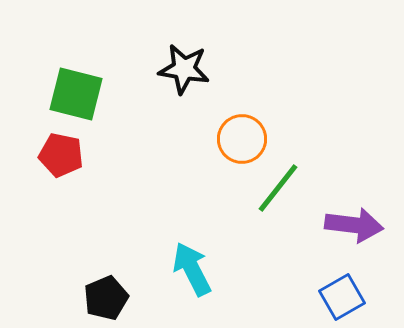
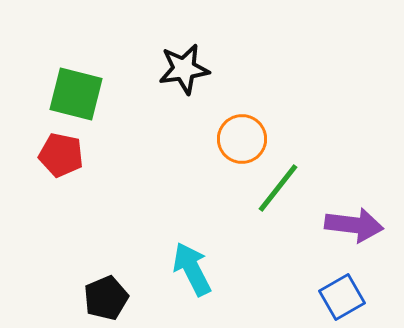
black star: rotated 18 degrees counterclockwise
